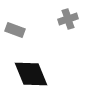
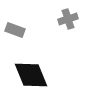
black diamond: moved 1 px down
